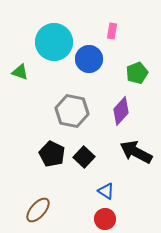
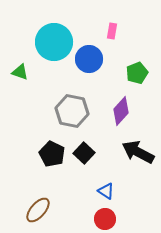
black arrow: moved 2 px right
black square: moved 4 px up
